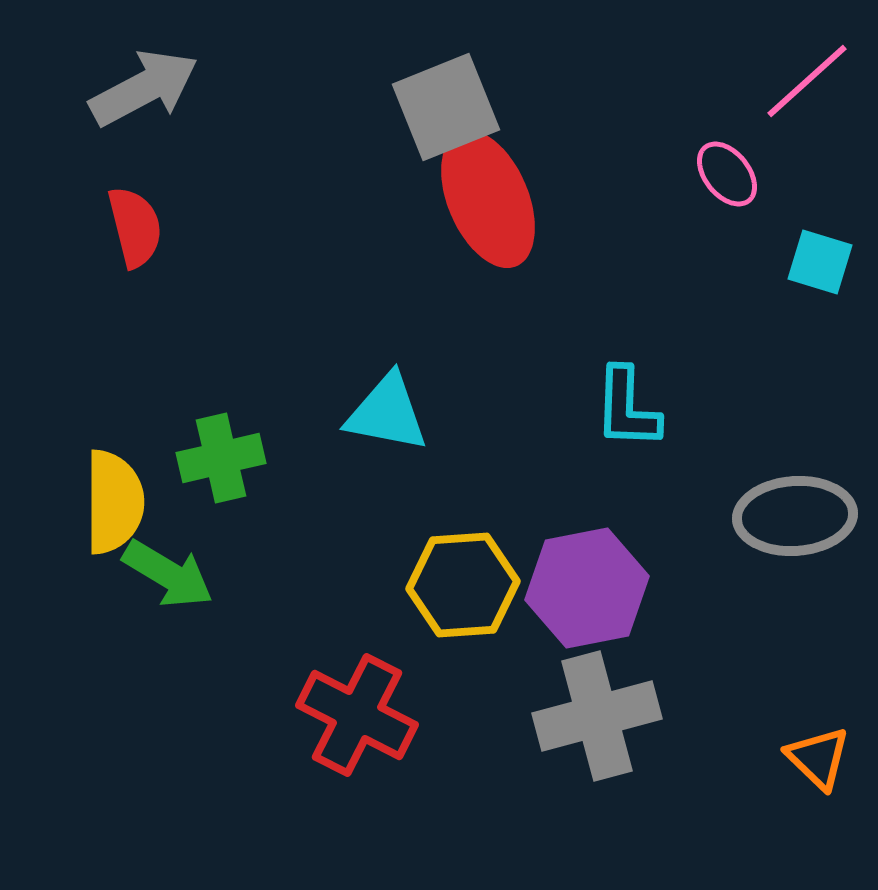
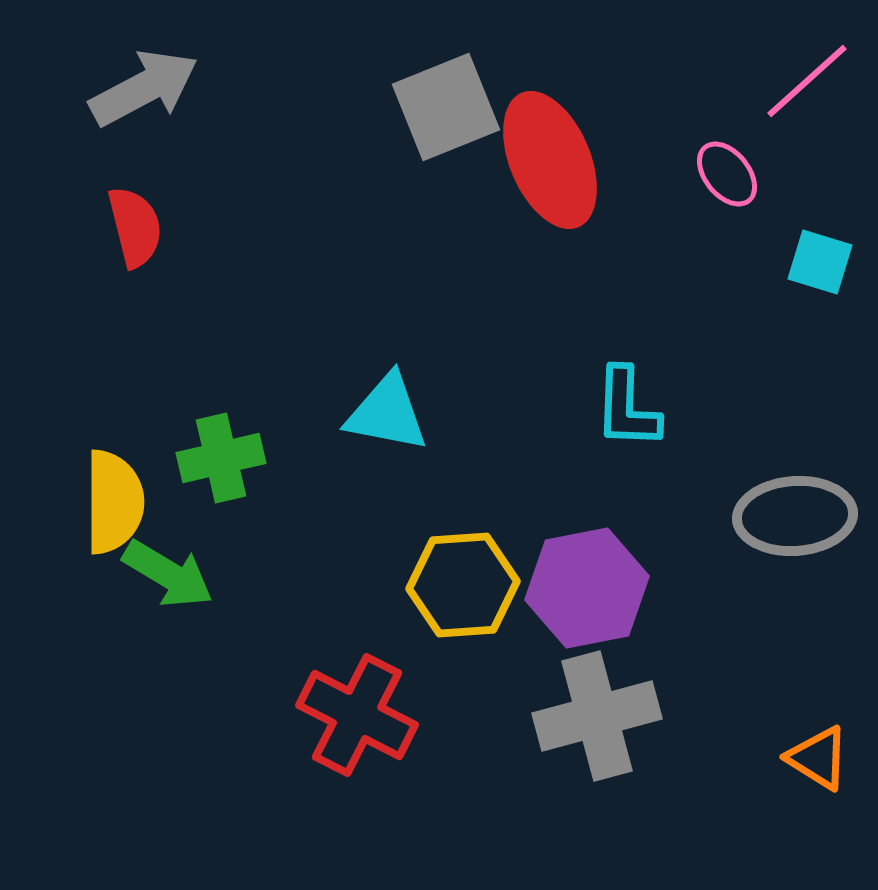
red ellipse: moved 62 px right, 39 px up
orange triangle: rotated 12 degrees counterclockwise
